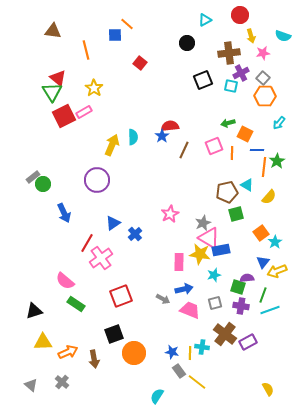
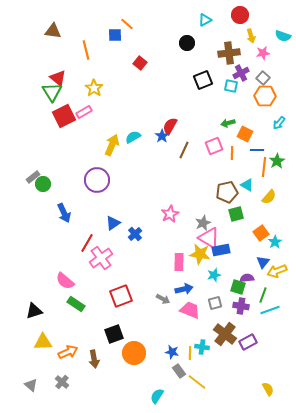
red semicircle at (170, 126): rotated 54 degrees counterclockwise
cyan semicircle at (133, 137): rotated 119 degrees counterclockwise
